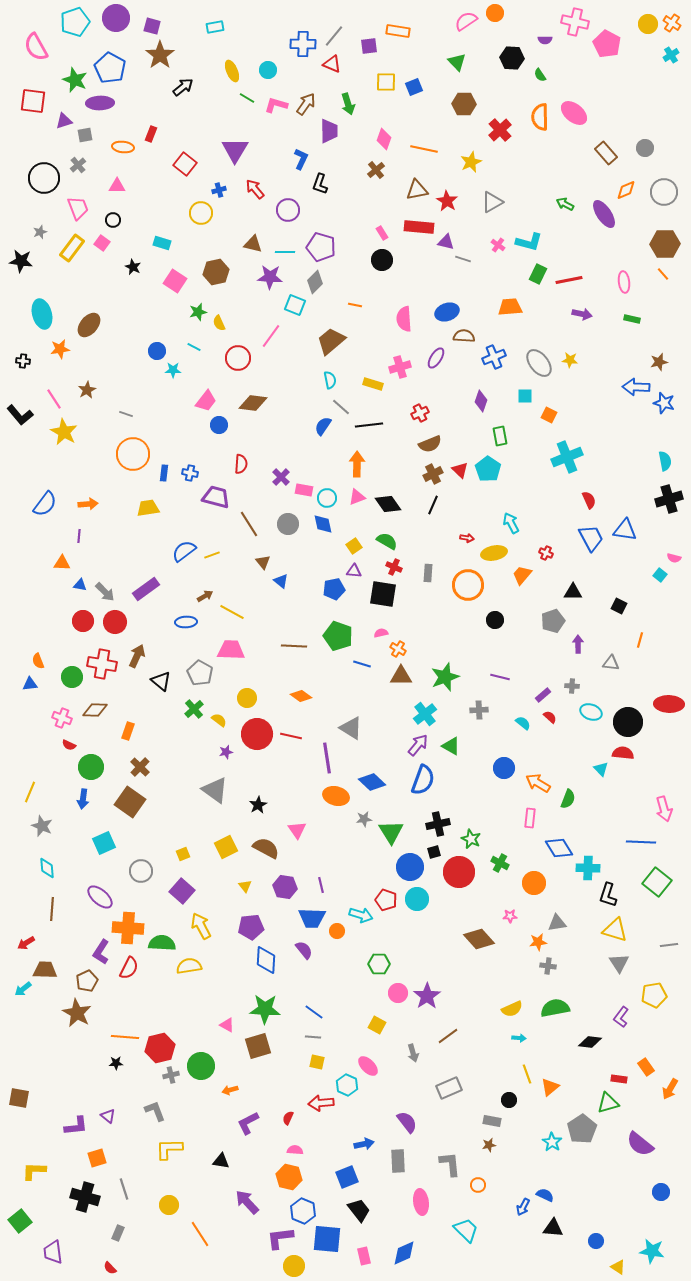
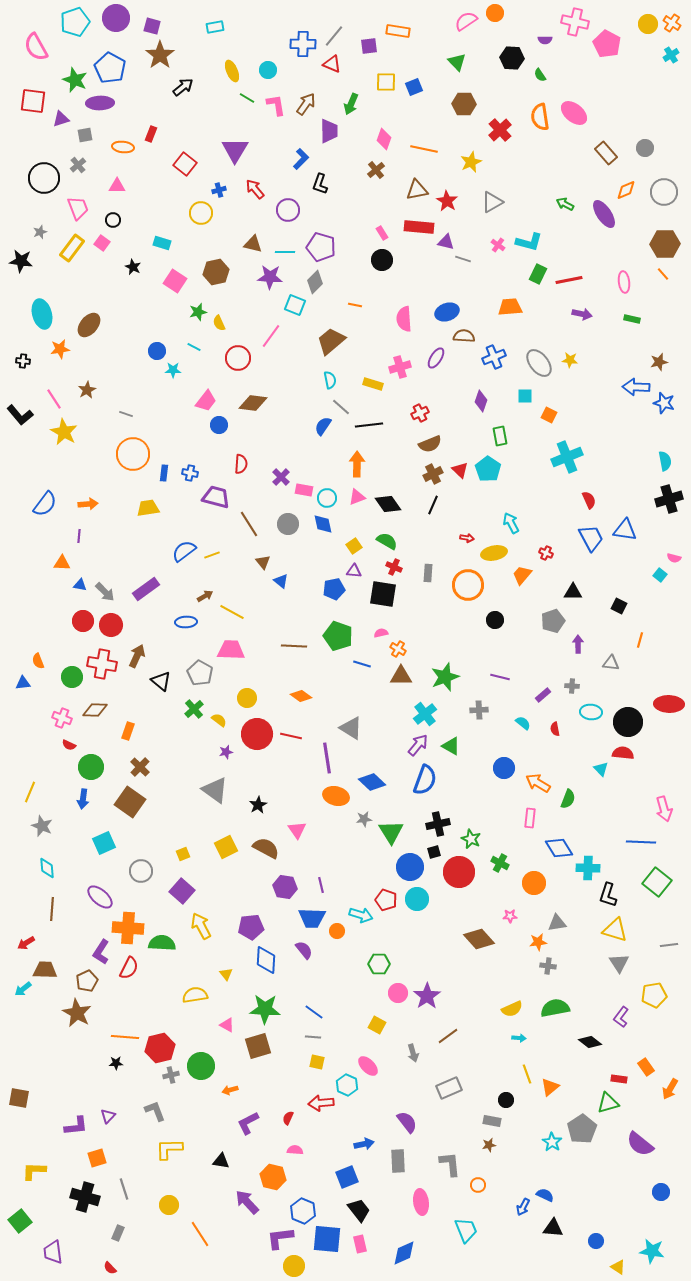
green arrow at (348, 104): moved 3 px right; rotated 40 degrees clockwise
pink L-shape at (276, 105): rotated 65 degrees clockwise
orange semicircle at (540, 117): rotated 8 degrees counterclockwise
purple triangle at (64, 121): moved 3 px left, 2 px up
blue L-shape at (301, 159): rotated 20 degrees clockwise
red circle at (115, 622): moved 4 px left, 3 px down
blue triangle at (30, 684): moved 7 px left, 1 px up
cyan ellipse at (591, 712): rotated 15 degrees counterclockwise
red semicircle at (550, 717): moved 5 px right, 12 px down; rotated 144 degrees counterclockwise
blue semicircle at (423, 780): moved 2 px right
yellow triangle at (245, 886): moved 19 px left, 88 px down
yellow semicircle at (189, 966): moved 6 px right, 29 px down
black diamond at (590, 1042): rotated 30 degrees clockwise
black circle at (509, 1100): moved 3 px left
purple triangle at (108, 1116): rotated 35 degrees clockwise
orange hexagon at (289, 1177): moved 16 px left
cyan trapezoid at (466, 1230): rotated 24 degrees clockwise
pink rectangle at (364, 1256): moved 4 px left, 12 px up
